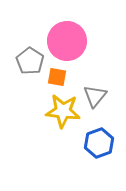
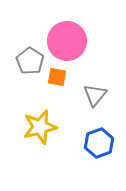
gray triangle: moved 1 px up
yellow star: moved 23 px left, 16 px down; rotated 20 degrees counterclockwise
